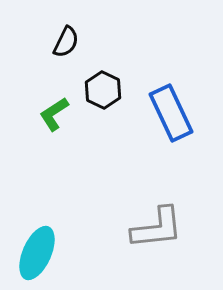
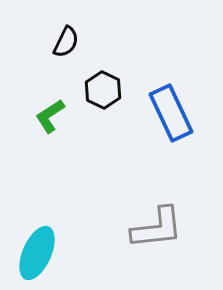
green L-shape: moved 4 px left, 2 px down
